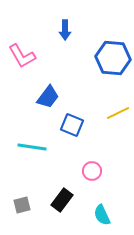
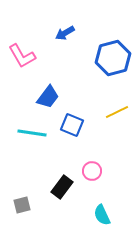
blue arrow: moved 3 px down; rotated 60 degrees clockwise
blue hexagon: rotated 20 degrees counterclockwise
yellow line: moved 1 px left, 1 px up
cyan line: moved 14 px up
black rectangle: moved 13 px up
